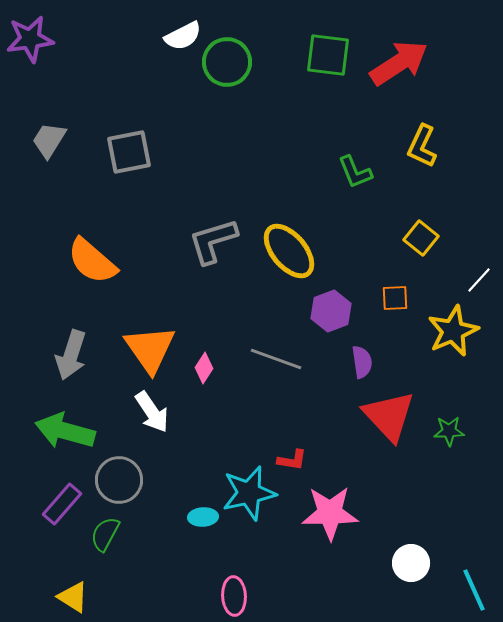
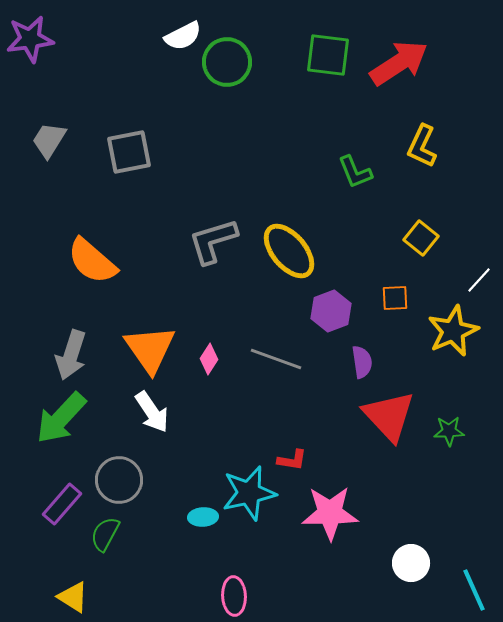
pink diamond: moved 5 px right, 9 px up
green arrow: moved 4 px left, 13 px up; rotated 62 degrees counterclockwise
